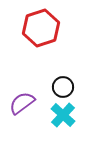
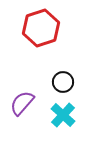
black circle: moved 5 px up
purple semicircle: rotated 12 degrees counterclockwise
